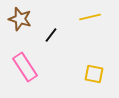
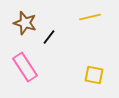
brown star: moved 5 px right, 4 px down
black line: moved 2 px left, 2 px down
yellow square: moved 1 px down
